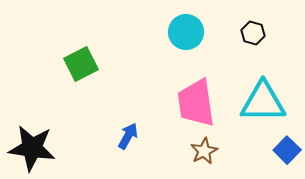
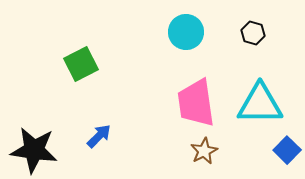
cyan triangle: moved 3 px left, 2 px down
blue arrow: moved 29 px left; rotated 16 degrees clockwise
black star: moved 2 px right, 2 px down
